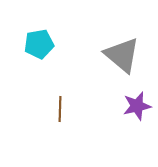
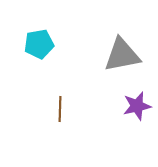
gray triangle: rotated 51 degrees counterclockwise
